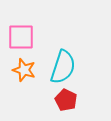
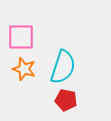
orange star: moved 1 px up
red pentagon: rotated 15 degrees counterclockwise
